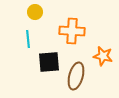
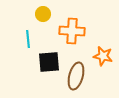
yellow circle: moved 8 px right, 2 px down
